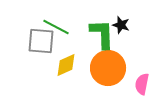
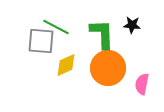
black star: moved 11 px right; rotated 12 degrees counterclockwise
